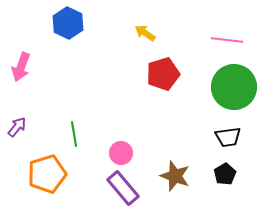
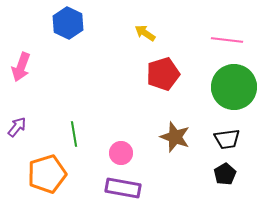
black trapezoid: moved 1 px left, 2 px down
brown star: moved 39 px up
purple rectangle: rotated 40 degrees counterclockwise
